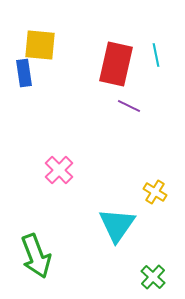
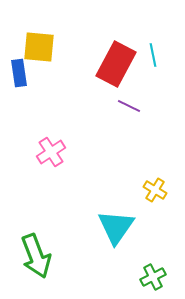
yellow square: moved 1 px left, 2 px down
cyan line: moved 3 px left
red rectangle: rotated 15 degrees clockwise
blue rectangle: moved 5 px left
pink cross: moved 8 px left, 18 px up; rotated 12 degrees clockwise
yellow cross: moved 2 px up
cyan triangle: moved 1 px left, 2 px down
green cross: rotated 20 degrees clockwise
